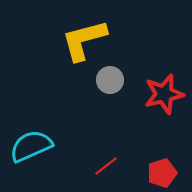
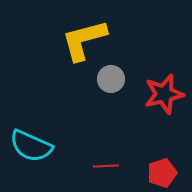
gray circle: moved 1 px right, 1 px up
cyan semicircle: rotated 132 degrees counterclockwise
red line: rotated 35 degrees clockwise
